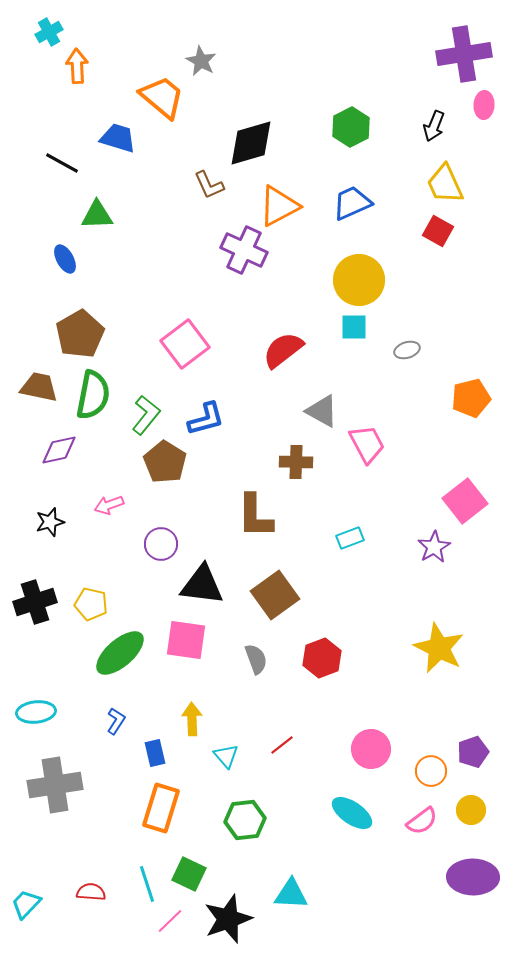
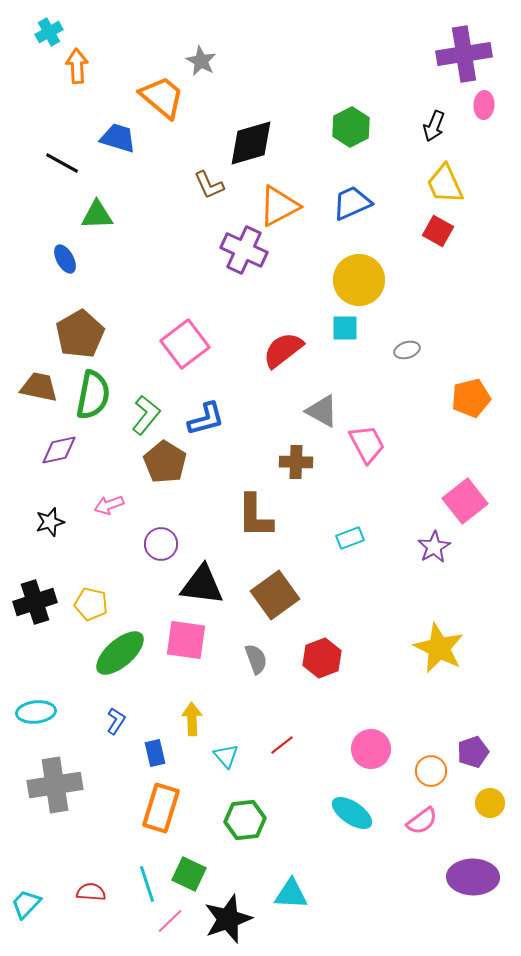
cyan square at (354, 327): moved 9 px left, 1 px down
yellow circle at (471, 810): moved 19 px right, 7 px up
